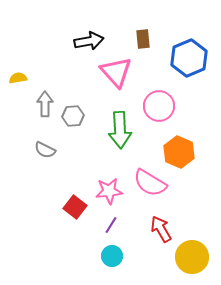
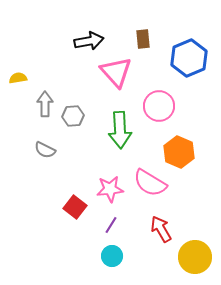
pink star: moved 1 px right, 2 px up
yellow circle: moved 3 px right
